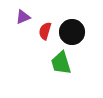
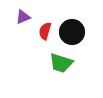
green trapezoid: rotated 55 degrees counterclockwise
